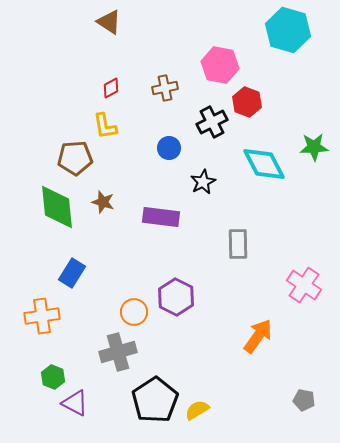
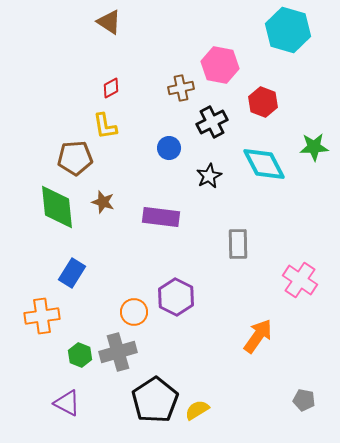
brown cross: moved 16 px right
red hexagon: moved 16 px right
black star: moved 6 px right, 6 px up
pink cross: moved 4 px left, 5 px up
green hexagon: moved 27 px right, 22 px up
purple triangle: moved 8 px left
